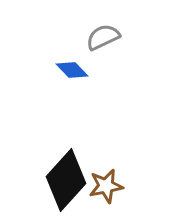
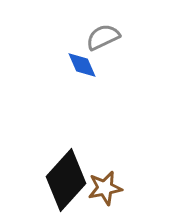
blue diamond: moved 10 px right, 5 px up; rotated 20 degrees clockwise
brown star: moved 1 px left, 2 px down
